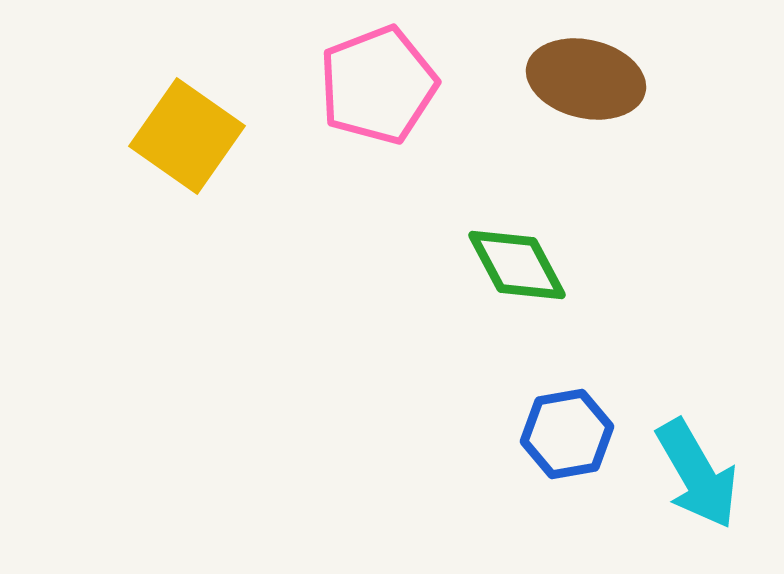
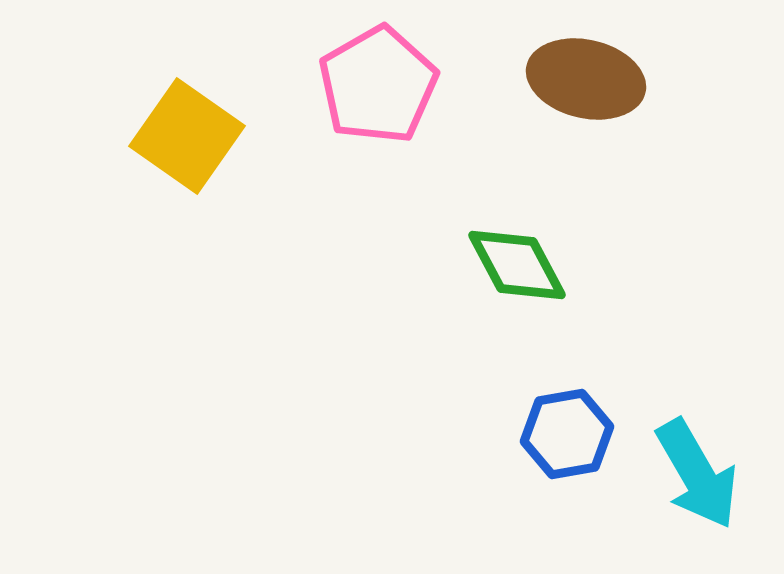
pink pentagon: rotated 9 degrees counterclockwise
